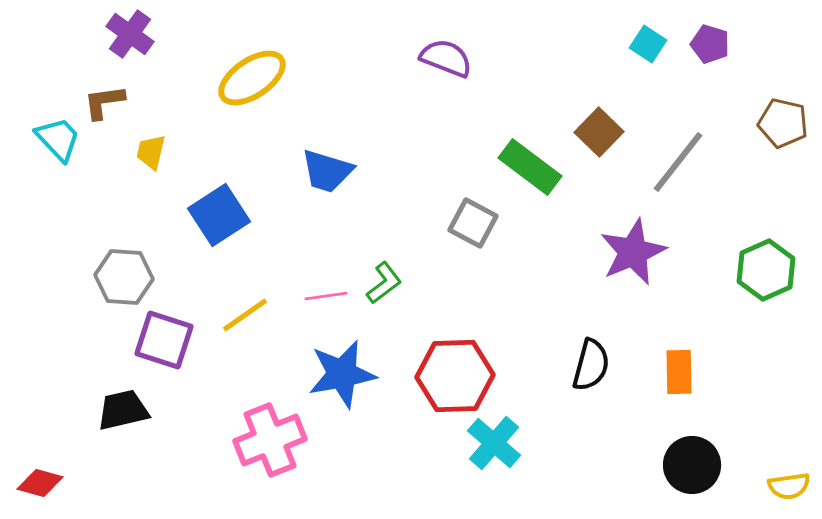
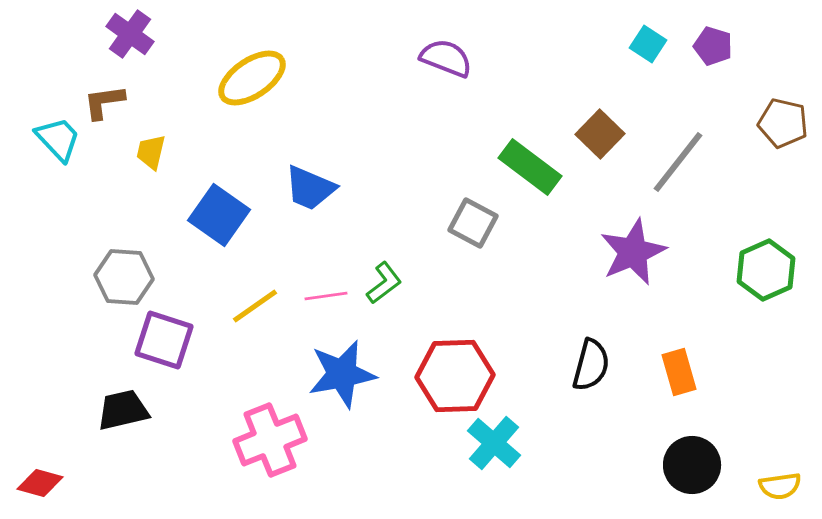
purple pentagon: moved 3 px right, 2 px down
brown square: moved 1 px right, 2 px down
blue trapezoid: moved 17 px left, 17 px down; rotated 6 degrees clockwise
blue square: rotated 22 degrees counterclockwise
yellow line: moved 10 px right, 9 px up
orange rectangle: rotated 15 degrees counterclockwise
yellow semicircle: moved 9 px left
